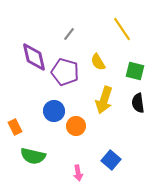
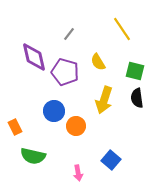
black semicircle: moved 1 px left, 5 px up
